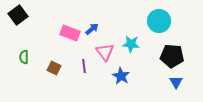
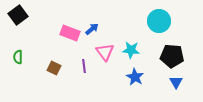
cyan star: moved 6 px down
green semicircle: moved 6 px left
blue star: moved 14 px right, 1 px down
